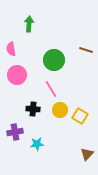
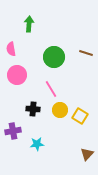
brown line: moved 3 px down
green circle: moved 3 px up
purple cross: moved 2 px left, 1 px up
